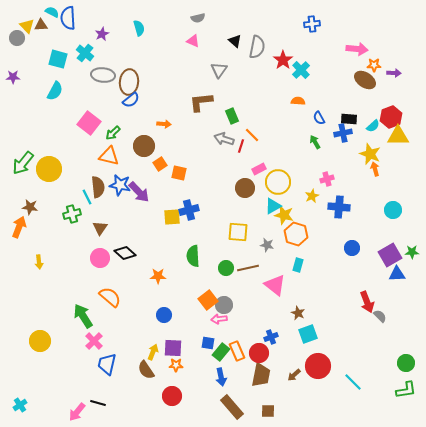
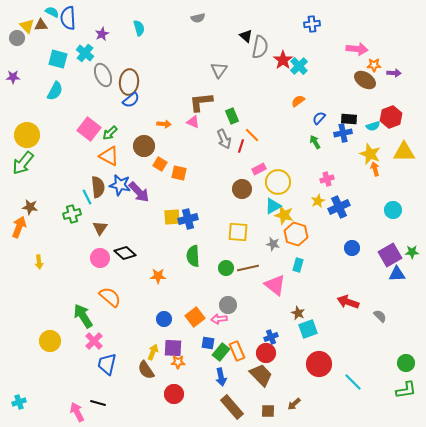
pink triangle at (193, 41): moved 81 px down
black triangle at (235, 41): moved 11 px right, 5 px up
gray semicircle at (257, 47): moved 3 px right
cyan cross at (301, 70): moved 2 px left, 4 px up
gray ellipse at (103, 75): rotated 60 degrees clockwise
orange semicircle at (298, 101): rotated 40 degrees counterclockwise
blue semicircle at (319, 118): rotated 72 degrees clockwise
pink square at (89, 123): moved 6 px down
cyan semicircle at (373, 126): rotated 24 degrees clockwise
green arrow at (113, 133): moved 3 px left
yellow triangle at (398, 136): moved 6 px right, 16 px down
gray arrow at (224, 139): rotated 132 degrees counterclockwise
orange triangle at (109, 156): rotated 15 degrees clockwise
orange square at (160, 164): rotated 24 degrees counterclockwise
yellow circle at (49, 169): moved 22 px left, 34 px up
brown circle at (245, 188): moved 3 px left, 1 px down
yellow star at (312, 196): moved 6 px right, 5 px down
blue cross at (339, 207): rotated 30 degrees counterclockwise
blue cross at (189, 210): moved 1 px left, 9 px down
gray star at (267, 245): moved 6 px right, 1 px up
orange square at (208, 300): moved 13 px left, 17 px down
red arrow at (367, 302): moved 19 px left; rotated 130 degrees clockwise
gray circle at (224, 305): moved 4 px right
blue circle at (164, 315): moved 4 px down
cyan square at (308, 334): moved 5 px up
yellow circle at (40, 341): moved 10 px right
red circle at (259, 353): moved 7 px right
orange star at (176, 365): moved 2 px right, 3 px up
red circle at (318, 366): moved 1 px right, 2 px up
brown trapezoid at (261, 375): rotated 55 degrees counterclockwise
brown arrow at (294, 375): moved 29 px down
red circle at (172, 396): moved 2 px right, 2 px up
cyan cross at (20, 405): moved 1 px left, 3 px up; rotated 16 degrees clockwise
pink arrow at (77, 412): rotated 114 degrees clockwise
